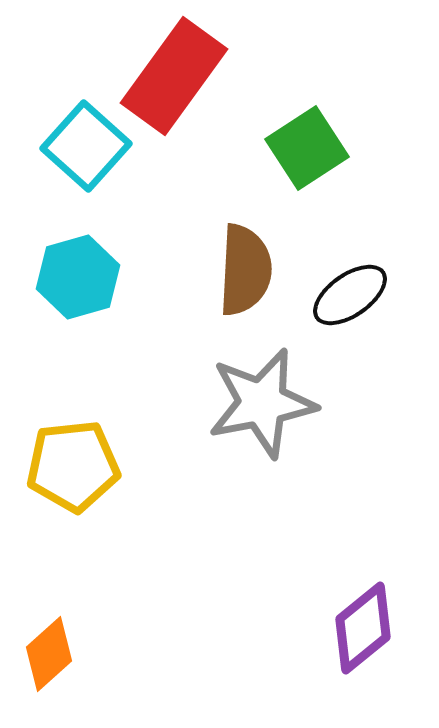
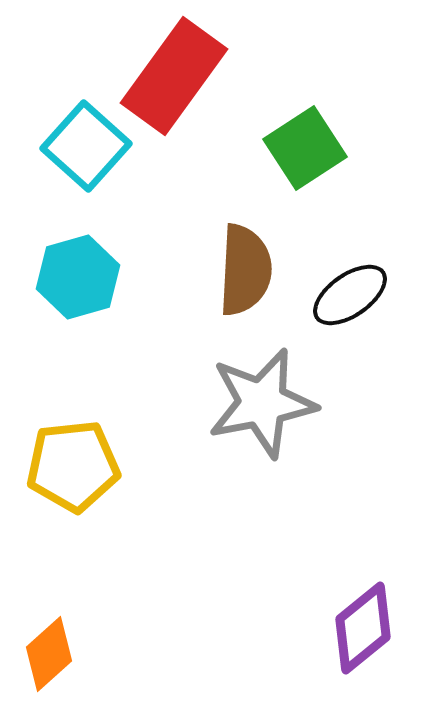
green square: moved 2 px left
